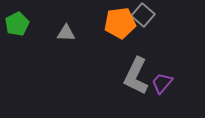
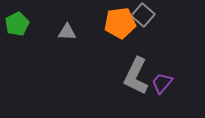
gray triangle: moved 1 px right, 1 px up
